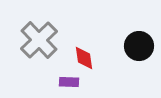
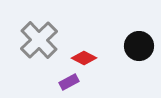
red diamond: rotated 55 degrees counterclockwise
purple rectangle: rotated 30 degrees counterclockwise
